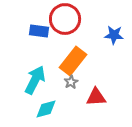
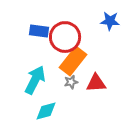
red circle: moved 18 px down
blue star: moved 4 px left, 14 px up
gray star: rotated 16 degrees clockwise
red triangle: moved 14 px up
cyan diamond: moved 2 px down
